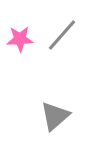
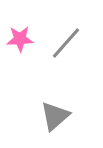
gray line: moved 4 px right, 8 px down
